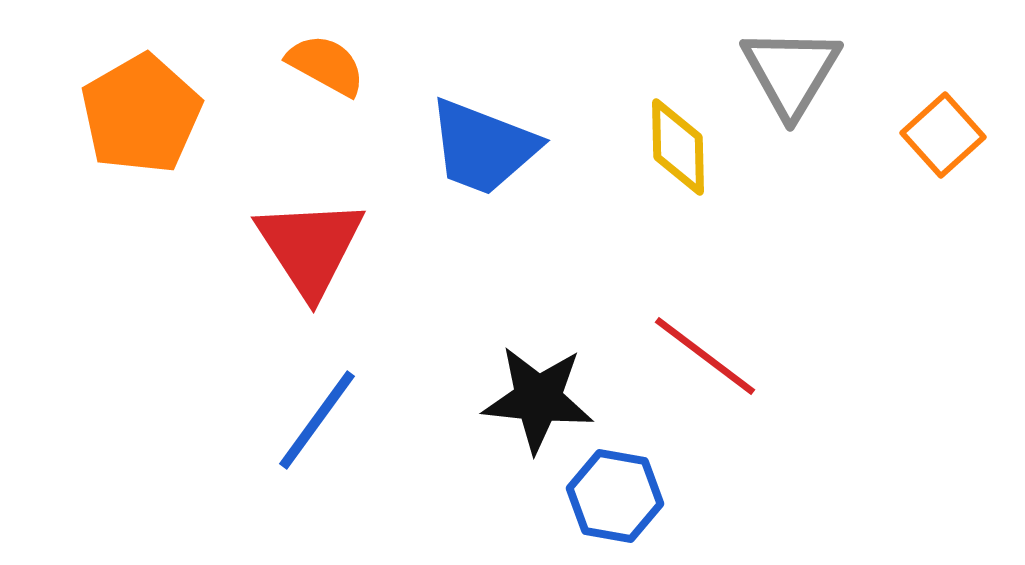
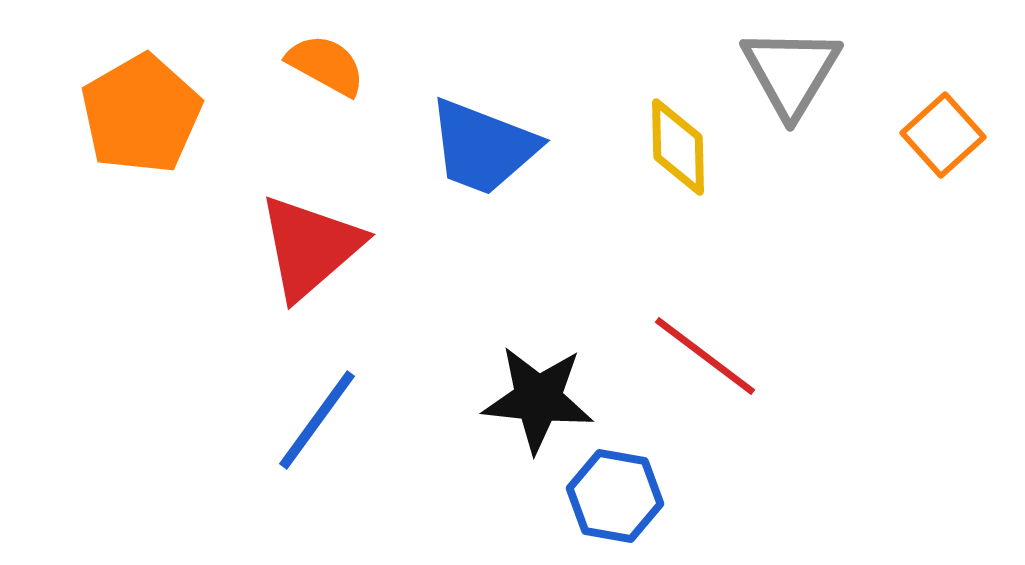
red triangle: rotated 22 degrees clockwise
